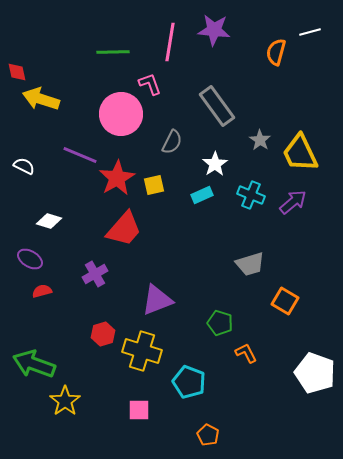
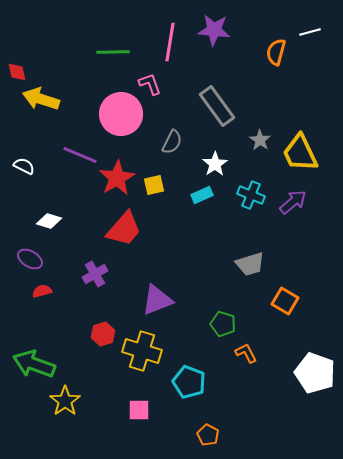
green pentagon: moved 3 px right, 1 px down
